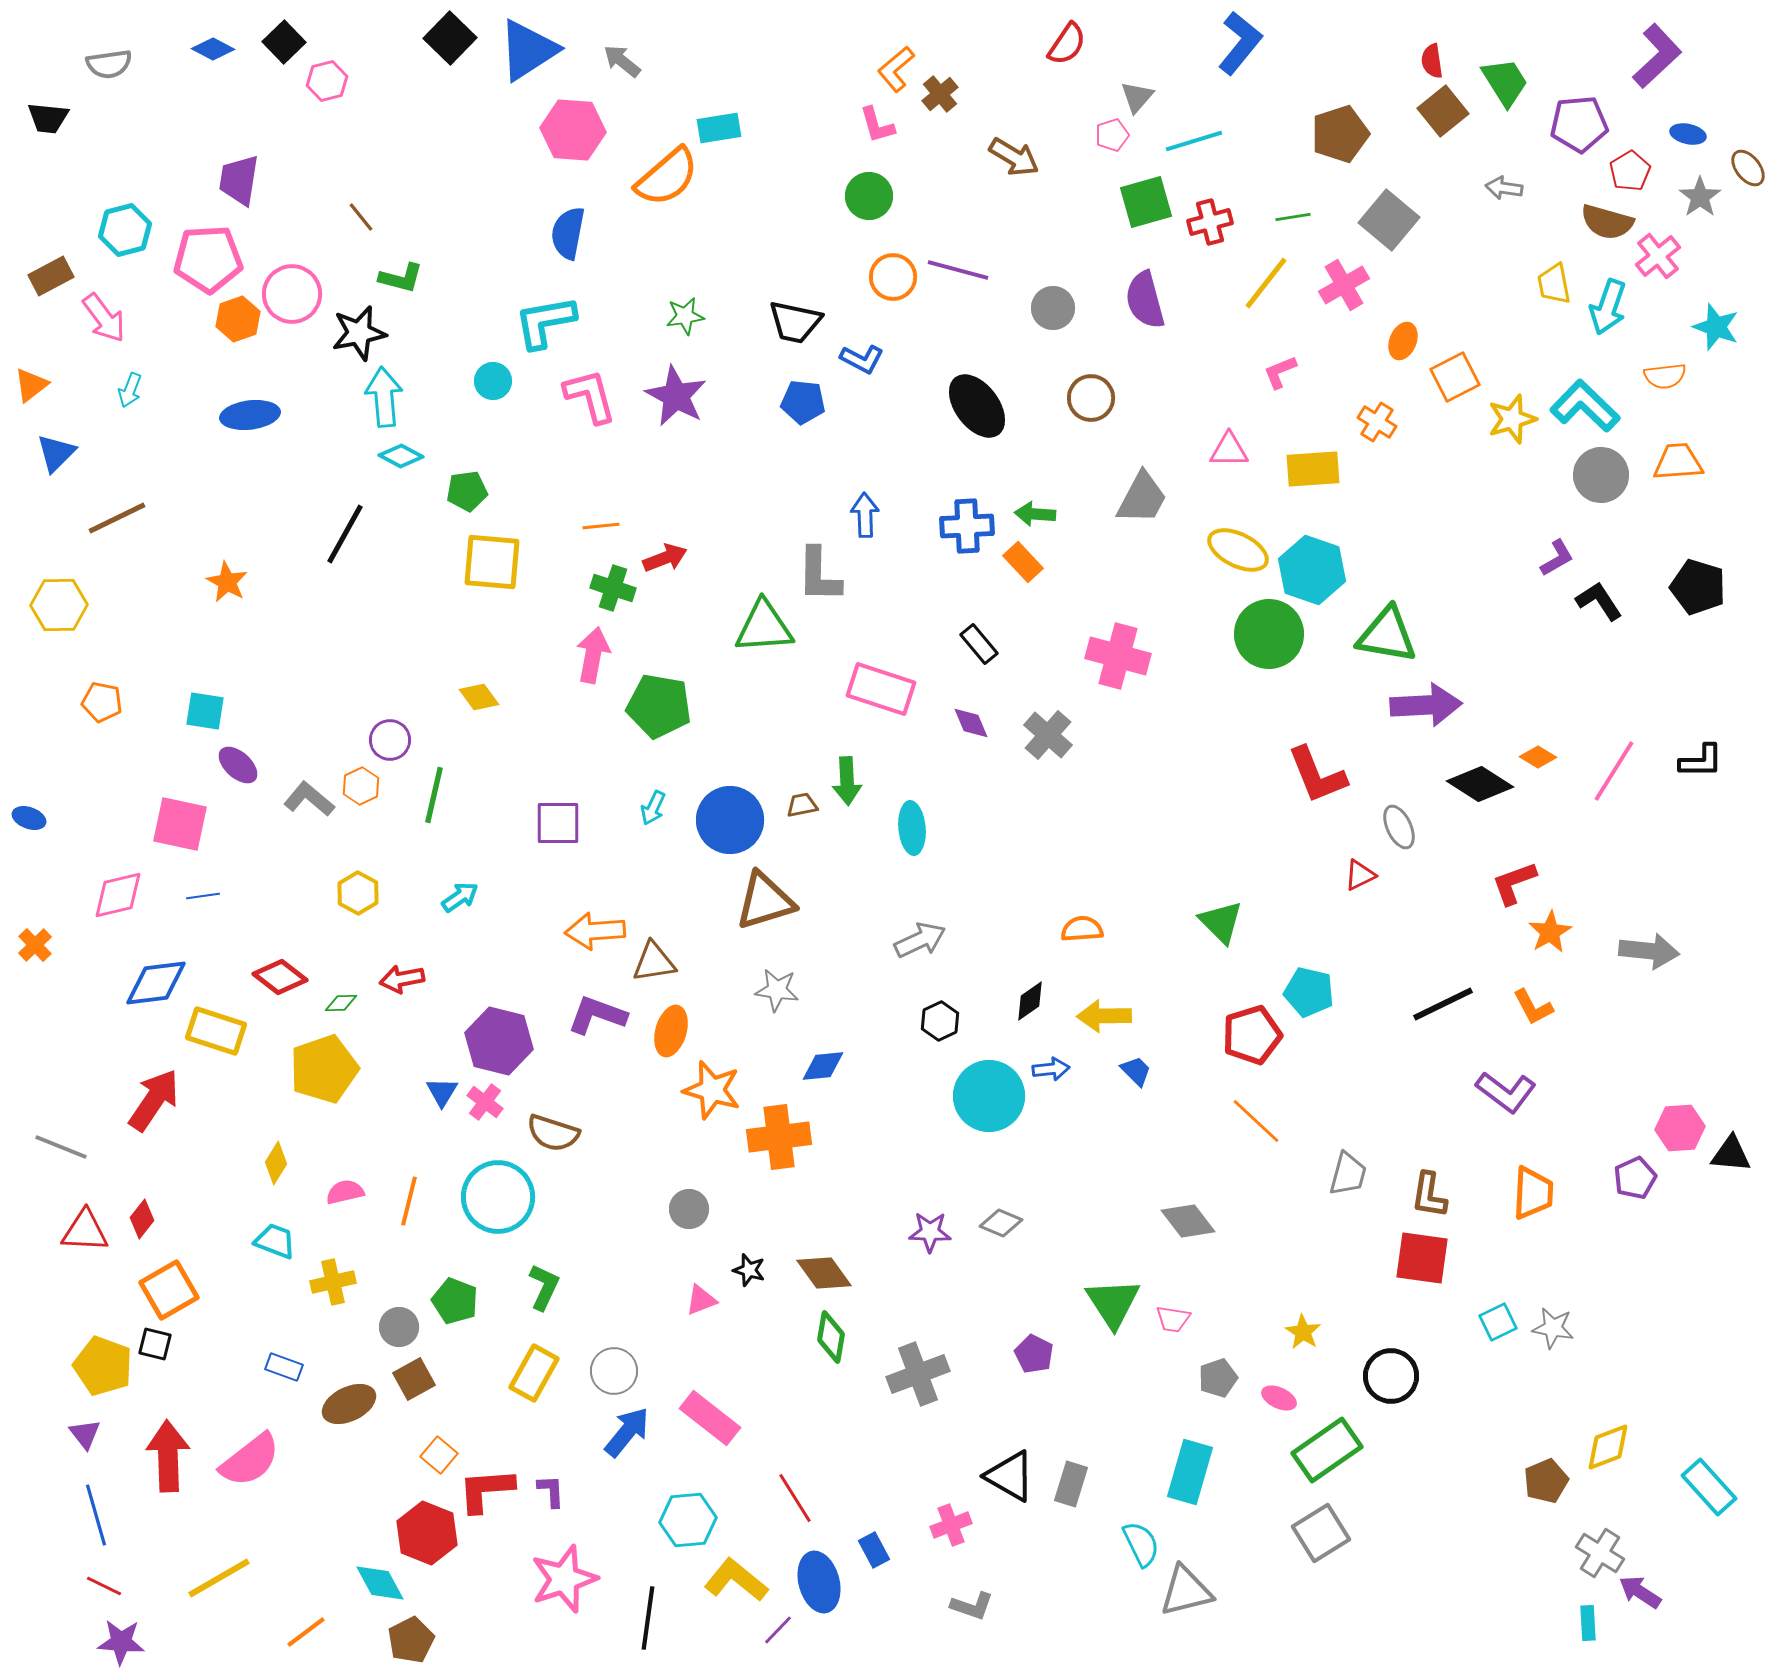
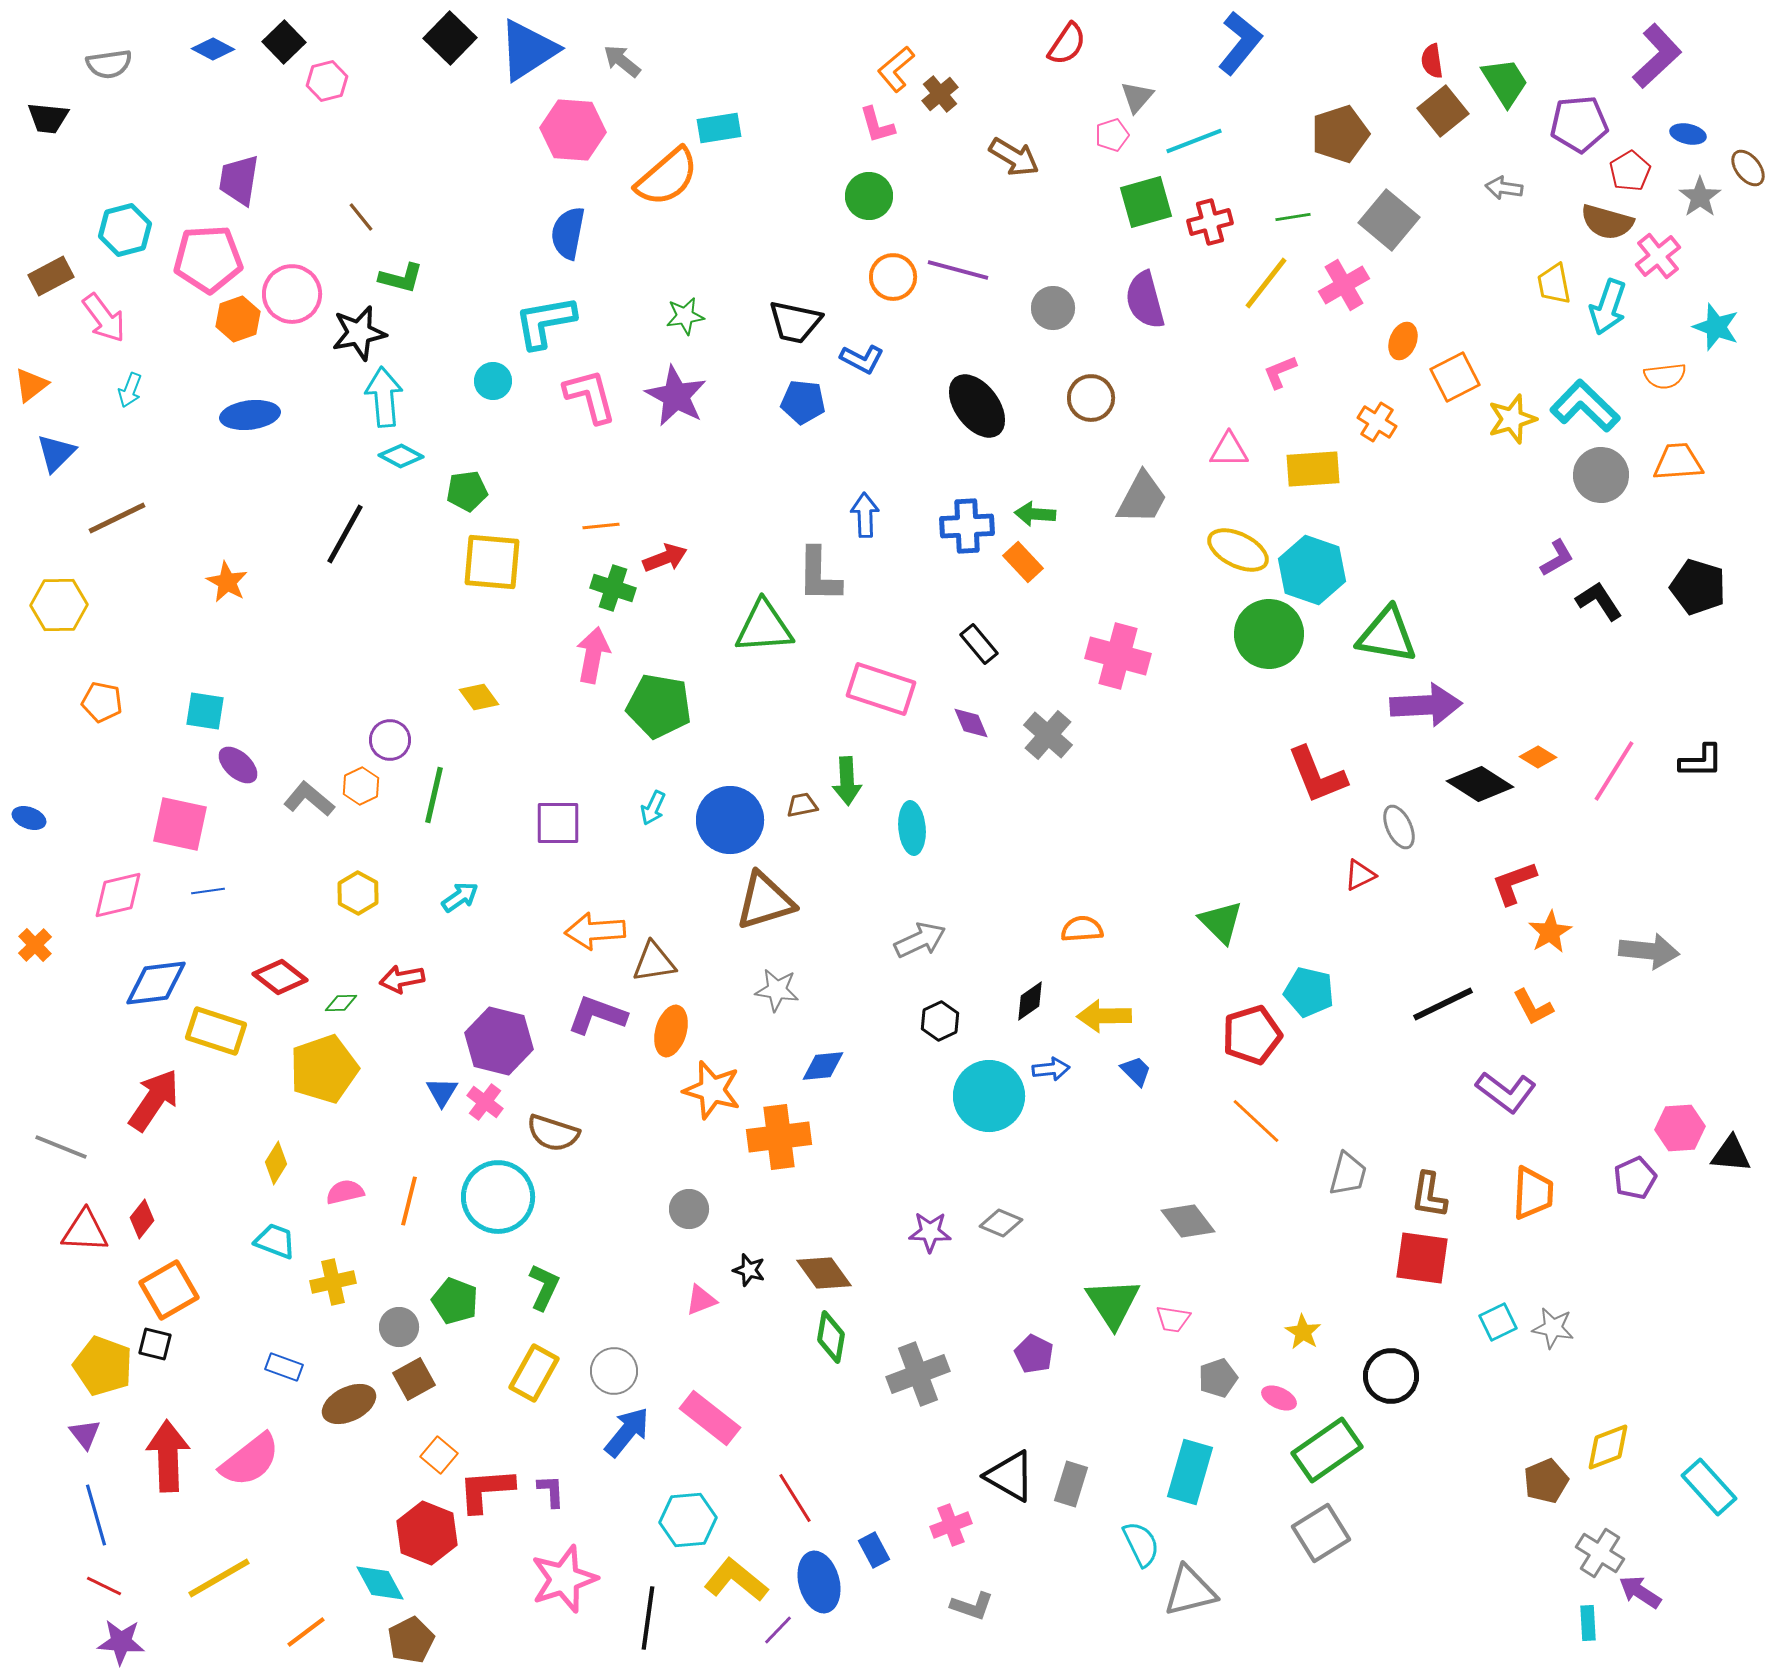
cyan line at (1194, 141): rotated 4 degrees counterclockwise
blue line at (203, 896): moved 5 px right, 5 px up
gray triangle at (1186, 1591): moved 4 px right
